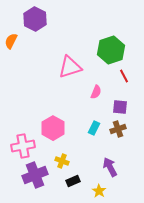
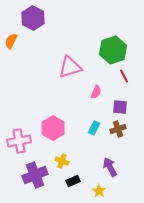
purple hexagon: moved 2 px left, 1 px up
green hexagon: moved 2 px right
pink cross: moved 4 px left, 5 px up
